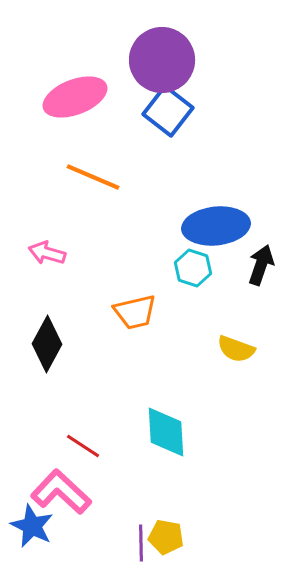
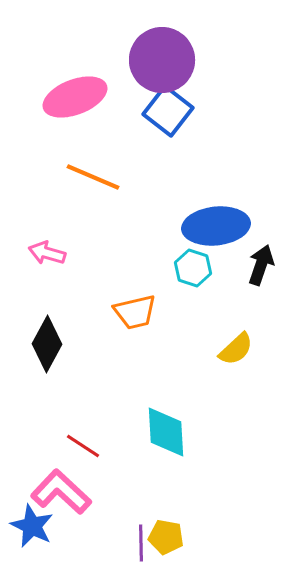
yellow semicircle: rotated 63 degrees counterclockwise
